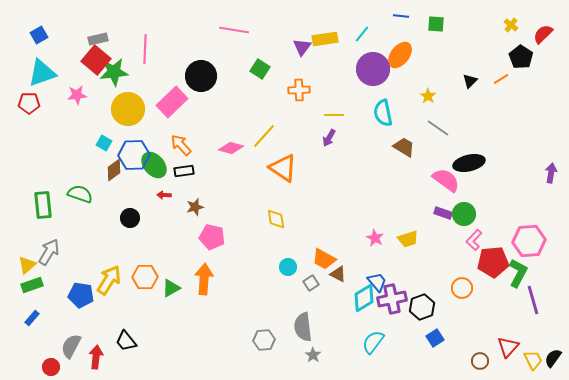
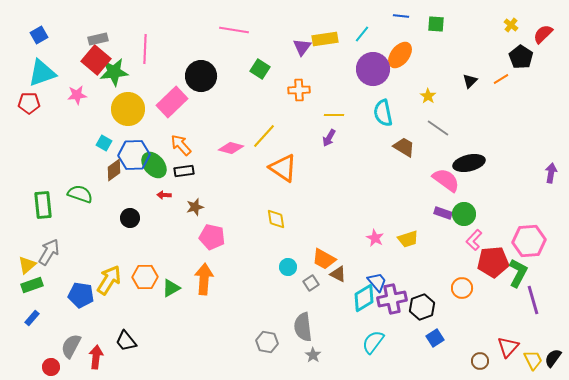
gray hexagon at (264, 340): moved 3 px right, 2 px down; rotated 15 degrees clockwise
